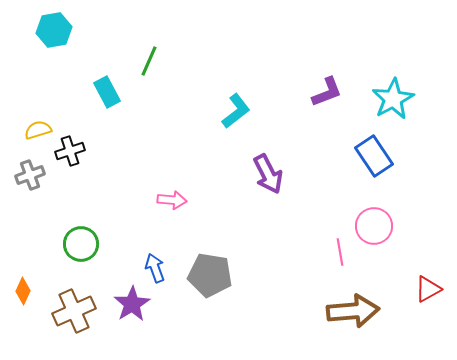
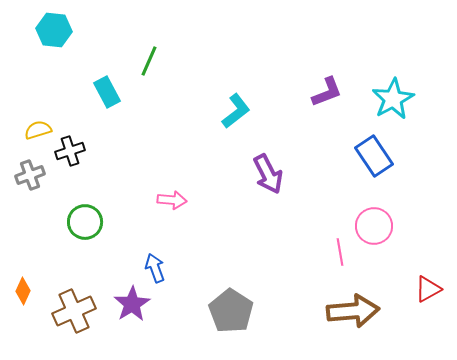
cyan hexagon: rotated 16 degrees clockwise
green circle: moved 4 px right, 22 px up
gray pentagon: moved 21 px right, 36 px down; rotated 24 degrees clockwise
